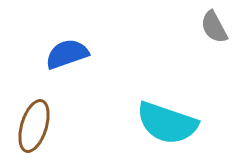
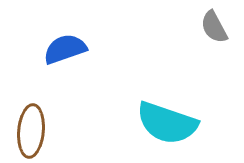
blue semicircle: moved 2 px left, 5 px up
brown ellipse: moved 3 px left, 5 px down; rotated 12 degrees counterclockwise
